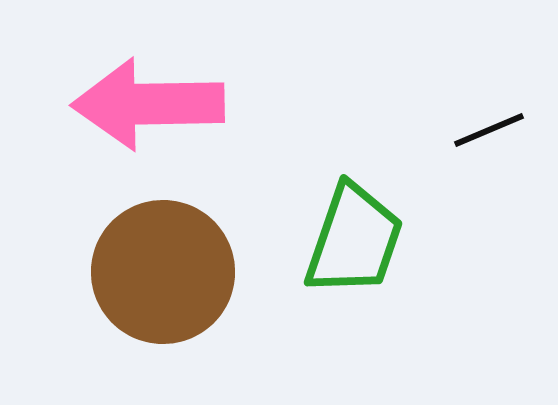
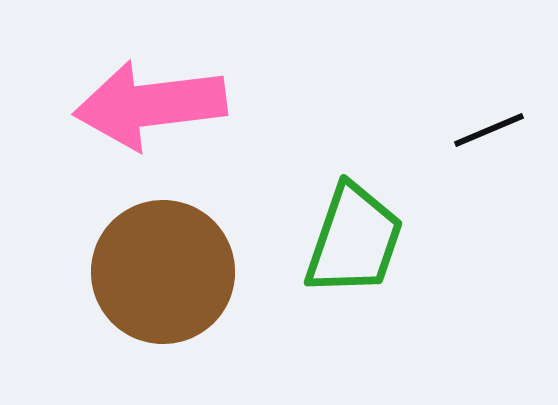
pink arrow: moved 2 px right, 1 px down; rotated 6 degrees counterclockwise
